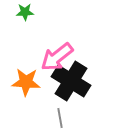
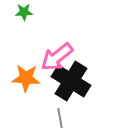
green star: moved 1 px left
orange star: moved 4 px up
